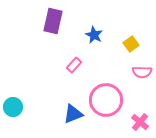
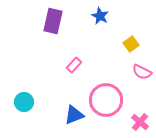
blue star: moved 6 px right, 19 px up
pink semicircle: rotated 24 degrees clockwise
cyan circle: moved 11 px right, 5 px up
blue triangle: moved 1 px right, 1 px down
